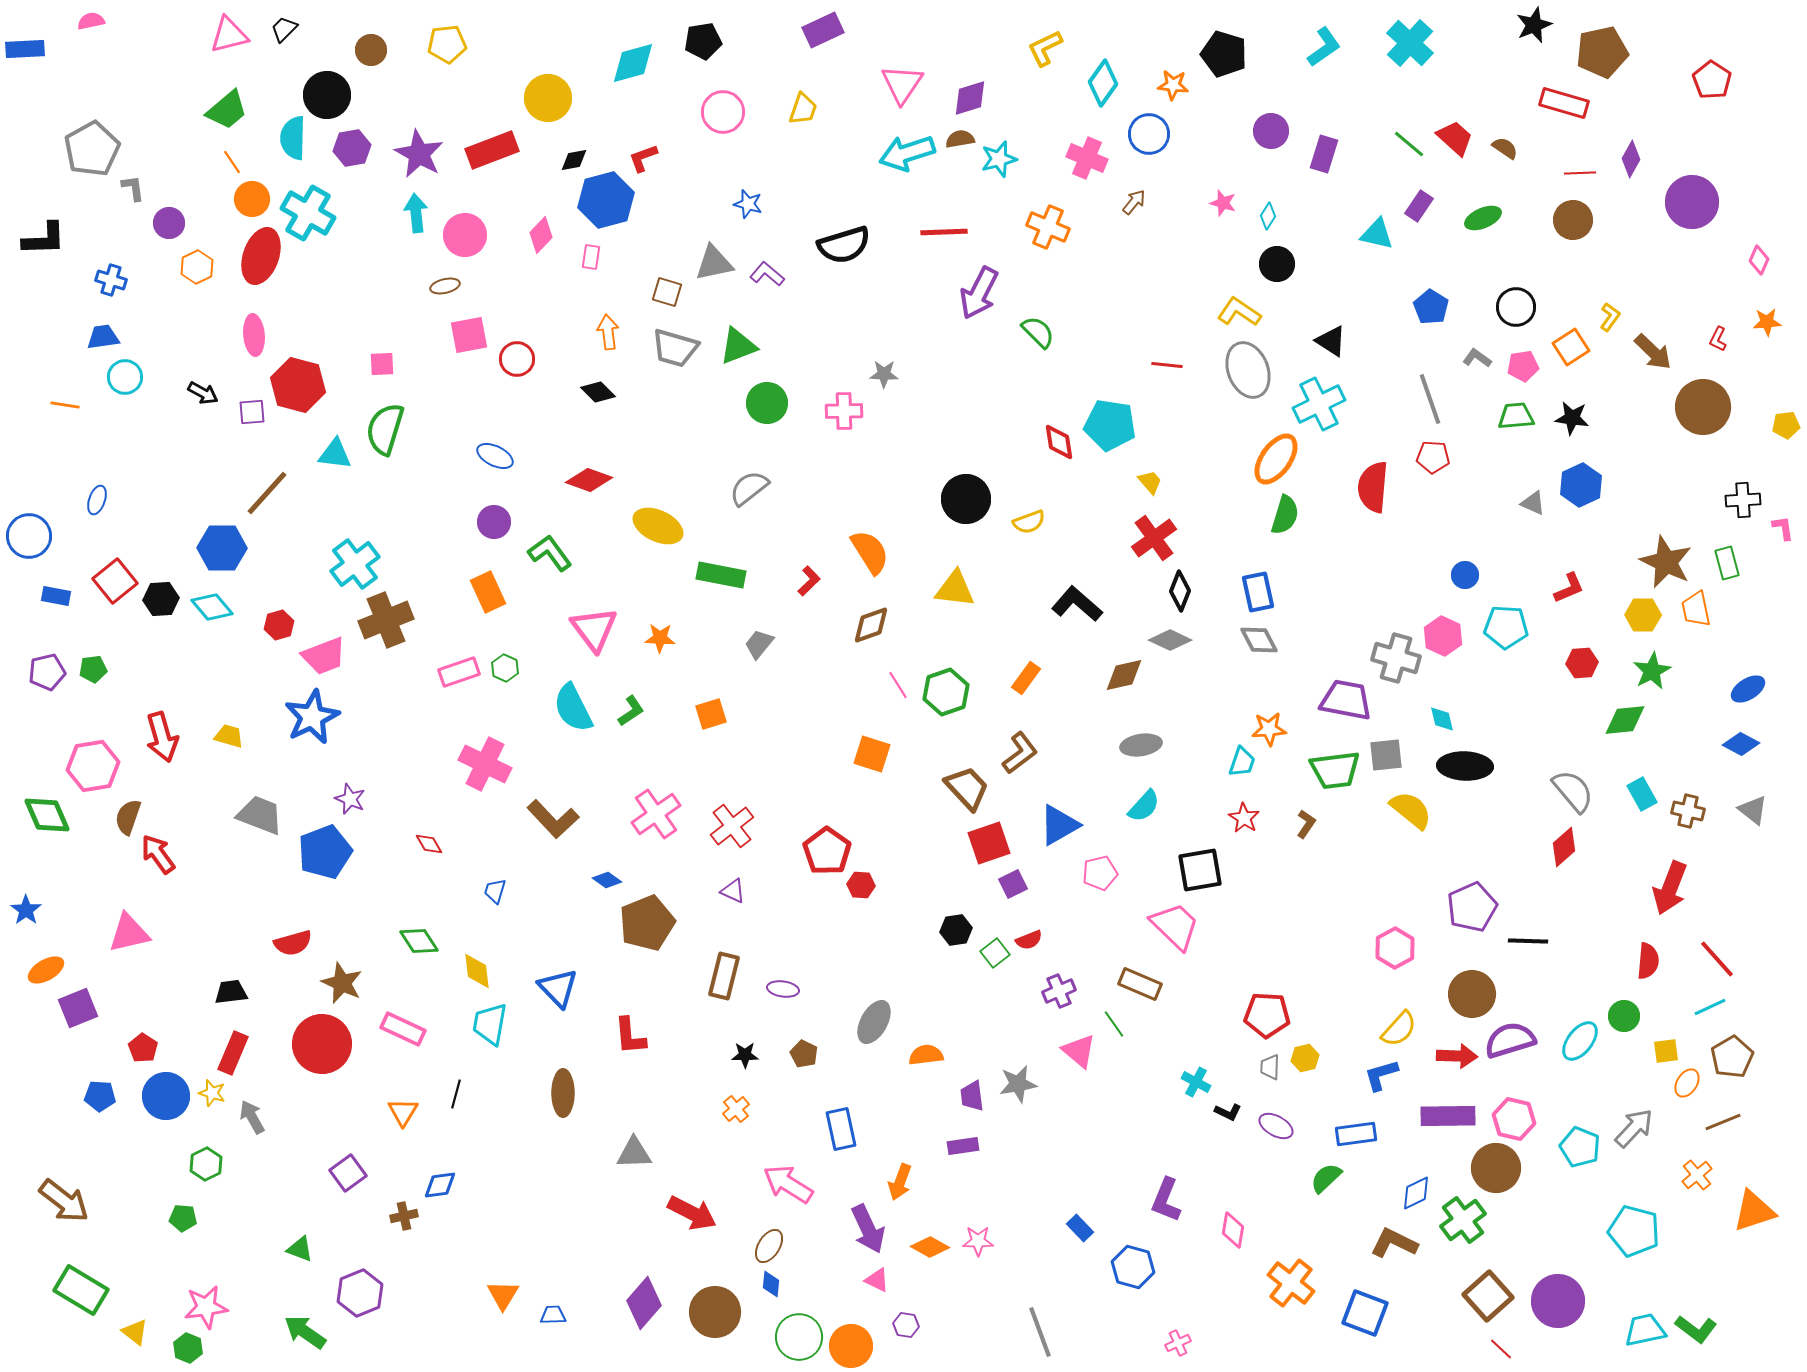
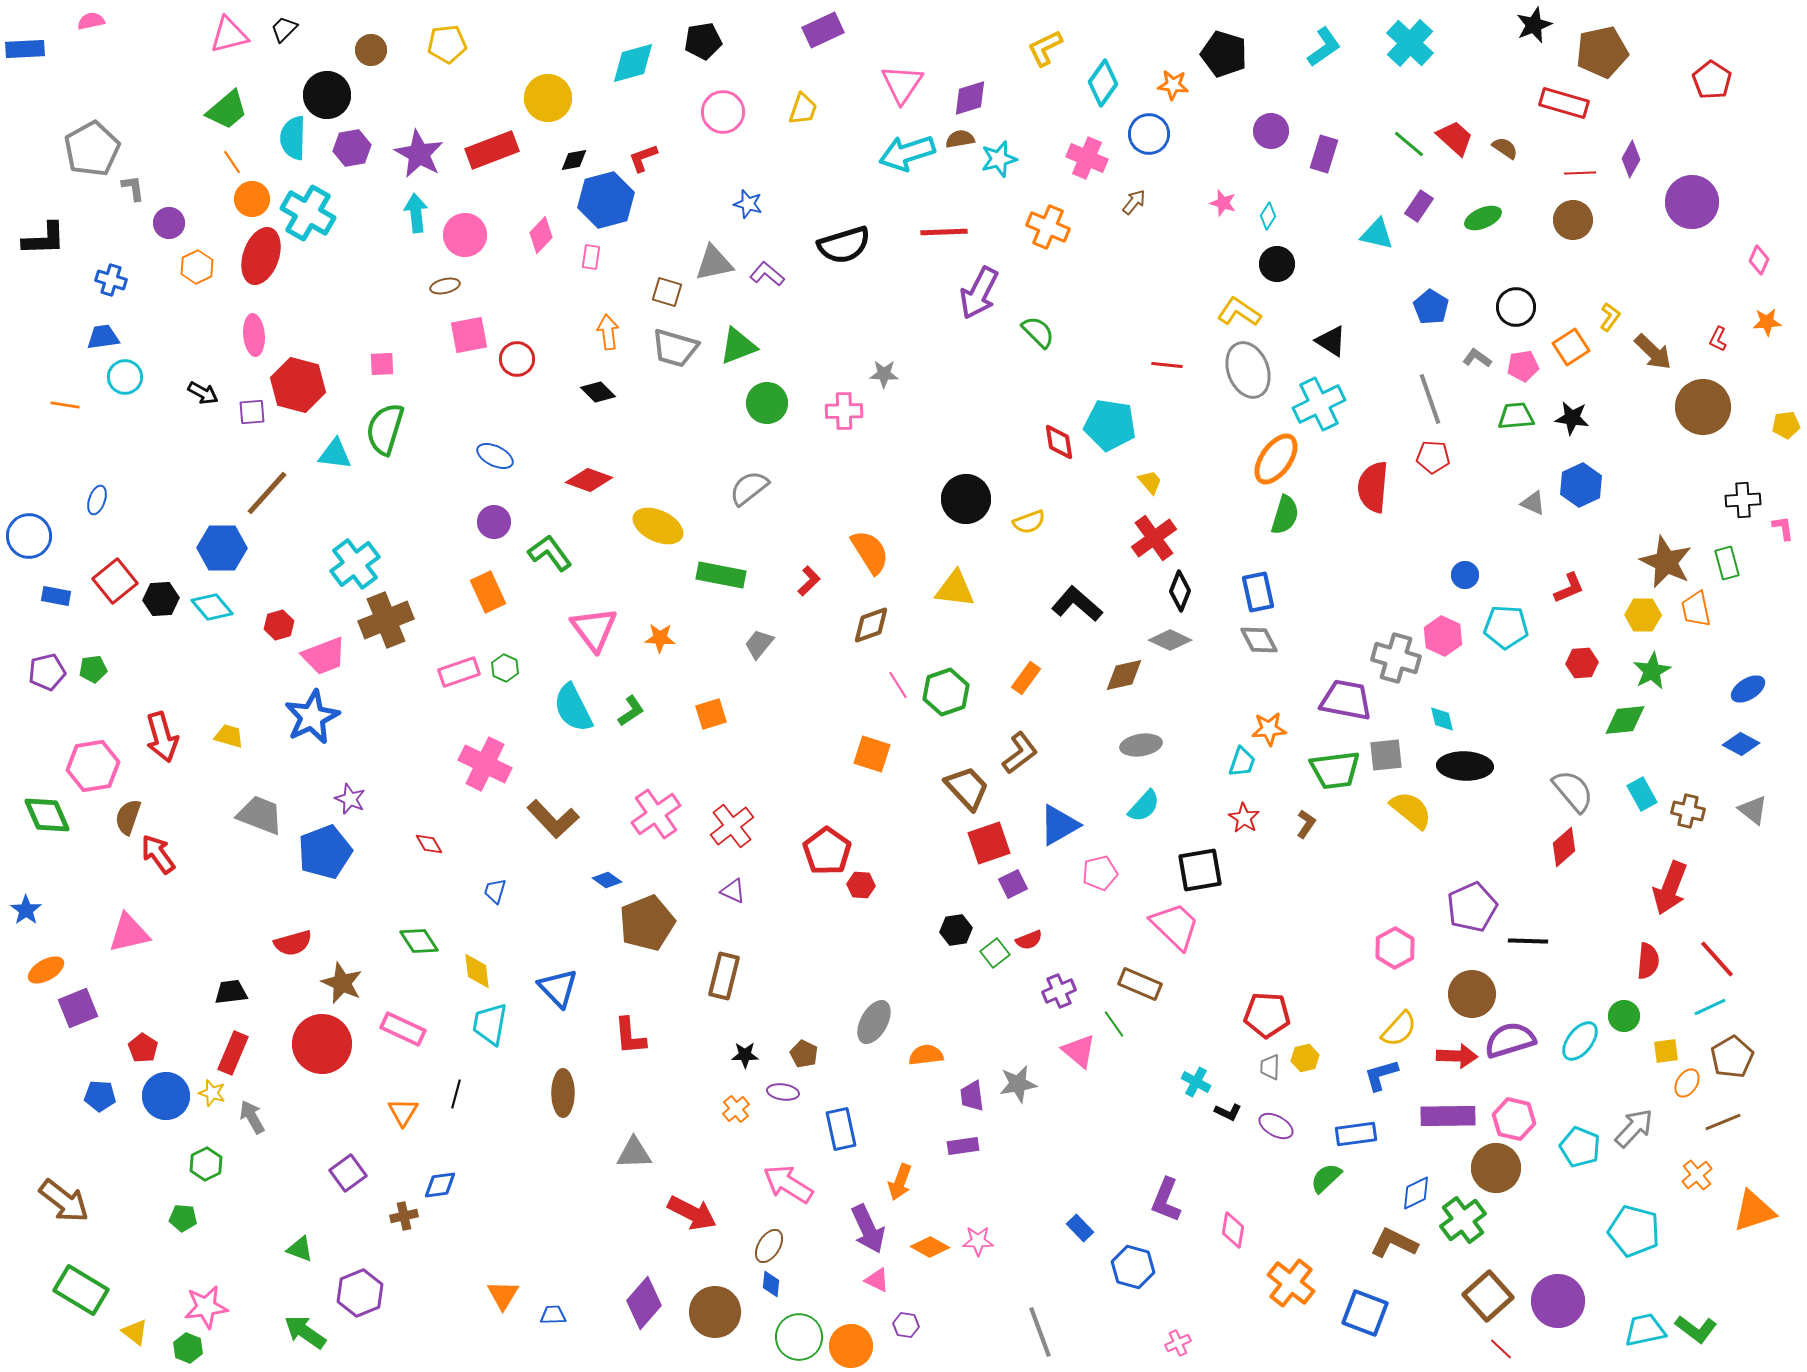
purple ellipse at (783, 989): moved 103 px down
